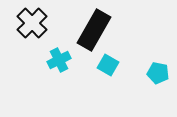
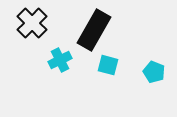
cyan cross: moved 1 px right
cyan square: rotated 15 degrees counterclockwise
cyan pentagon: moved 4 px left, 1 px up; rotated 10 degrees clockwise
